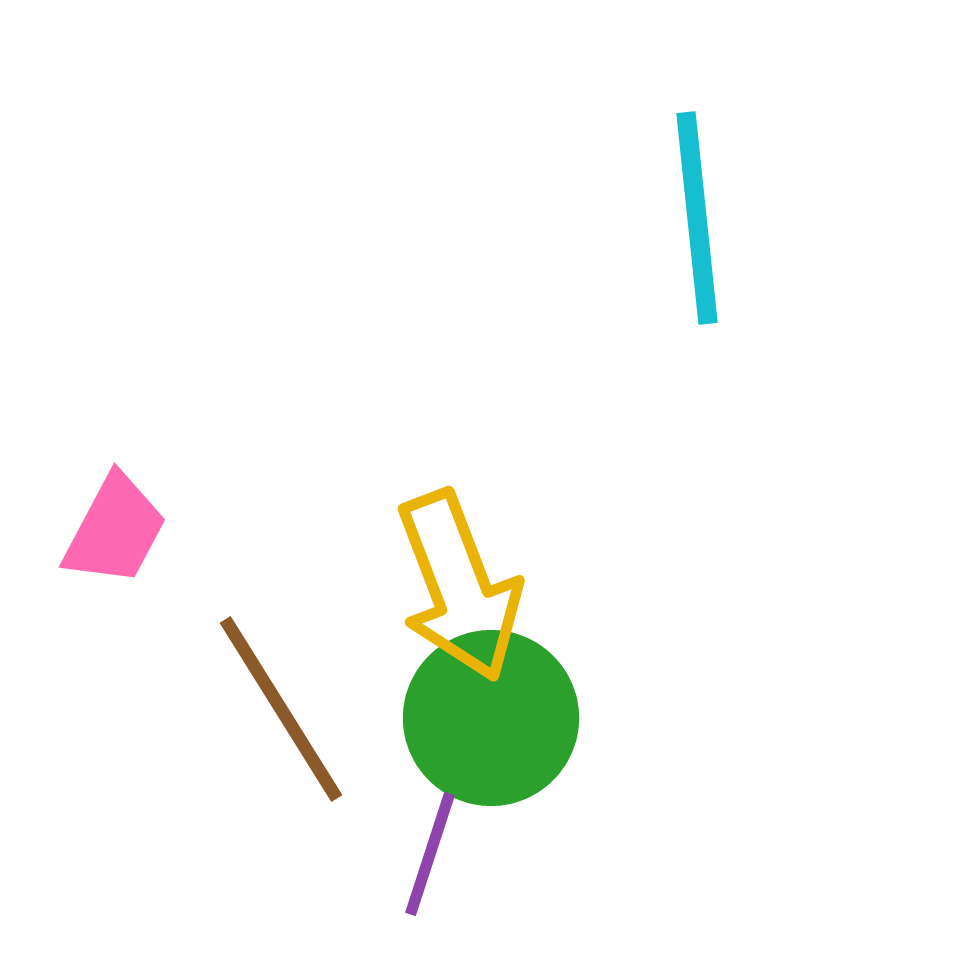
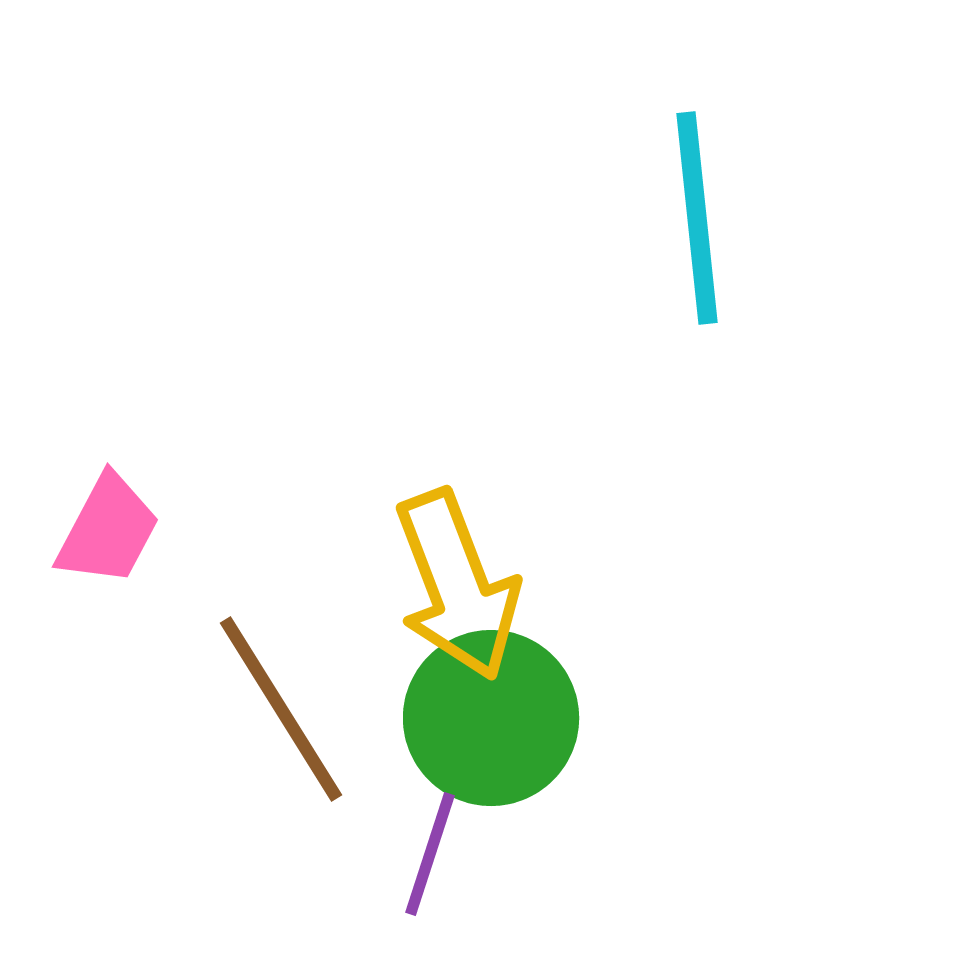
pink trapezoid: moved 7 px left
yellow arrow: moved 2 px left, 1 px up
